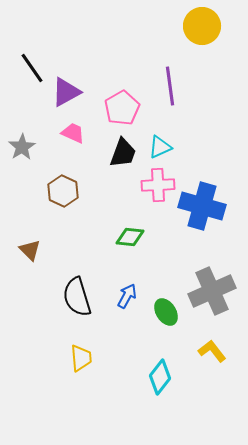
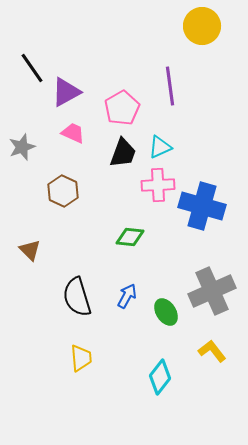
gray star: rotated 12 degrees clockwise
